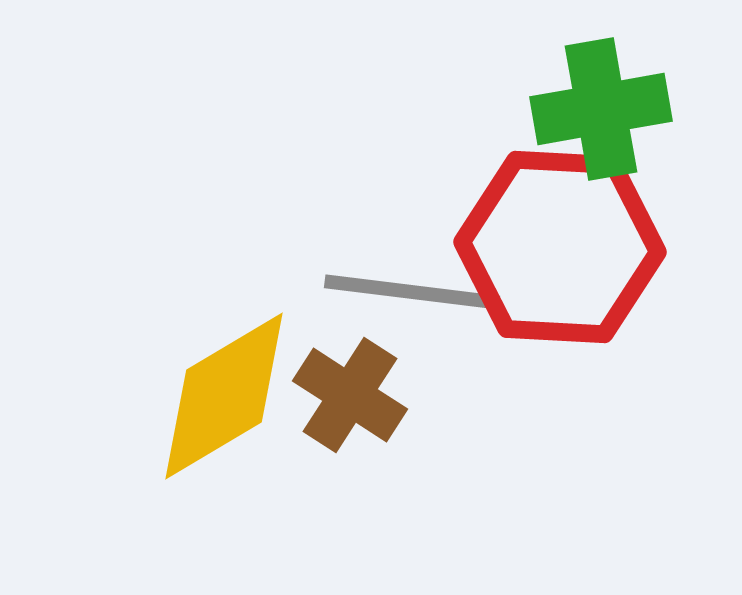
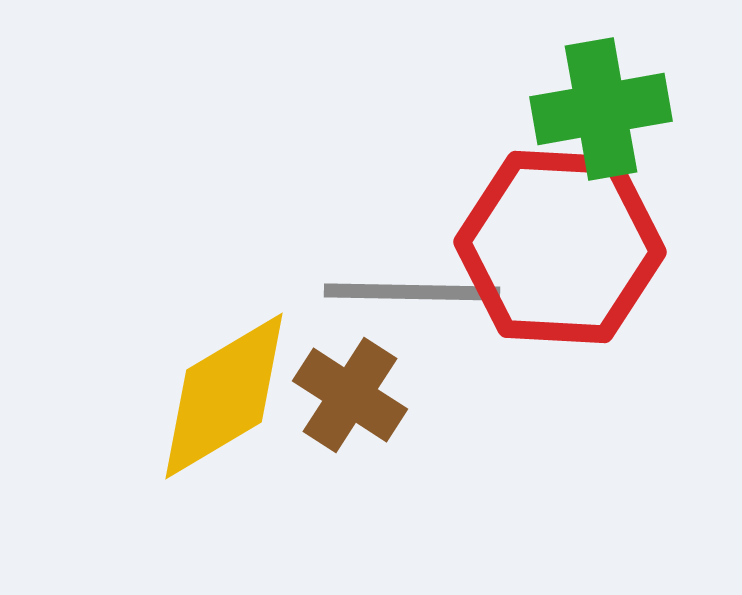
gray line: rotated 6 degrees counterclockwise
